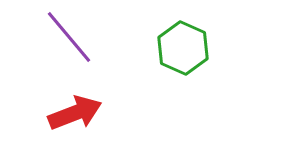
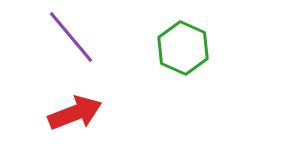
purple line: moved 2 px right
